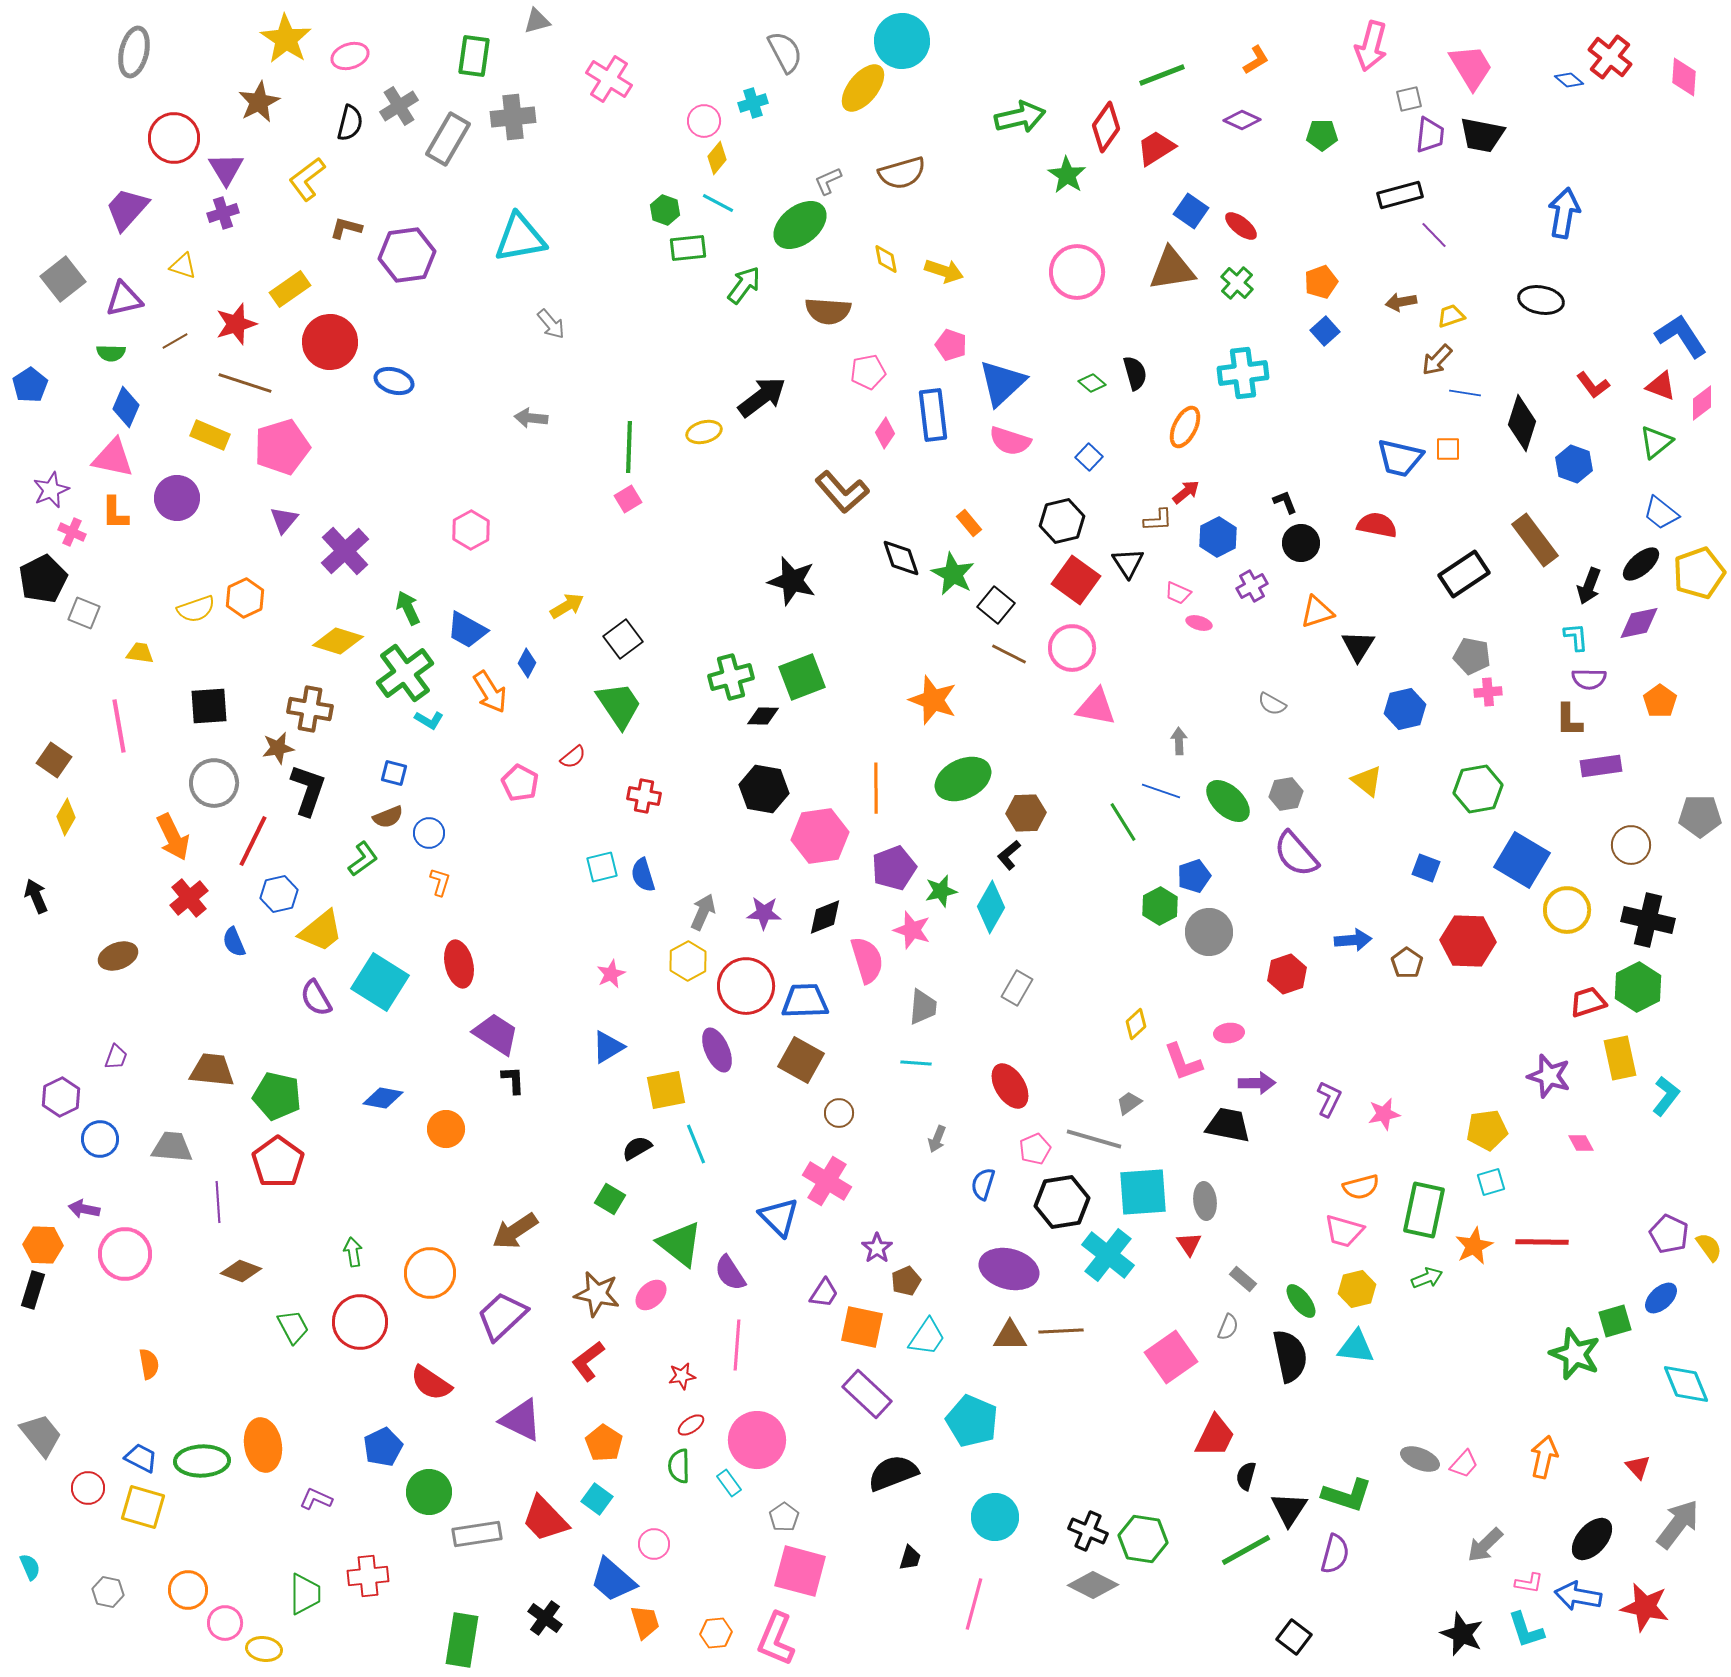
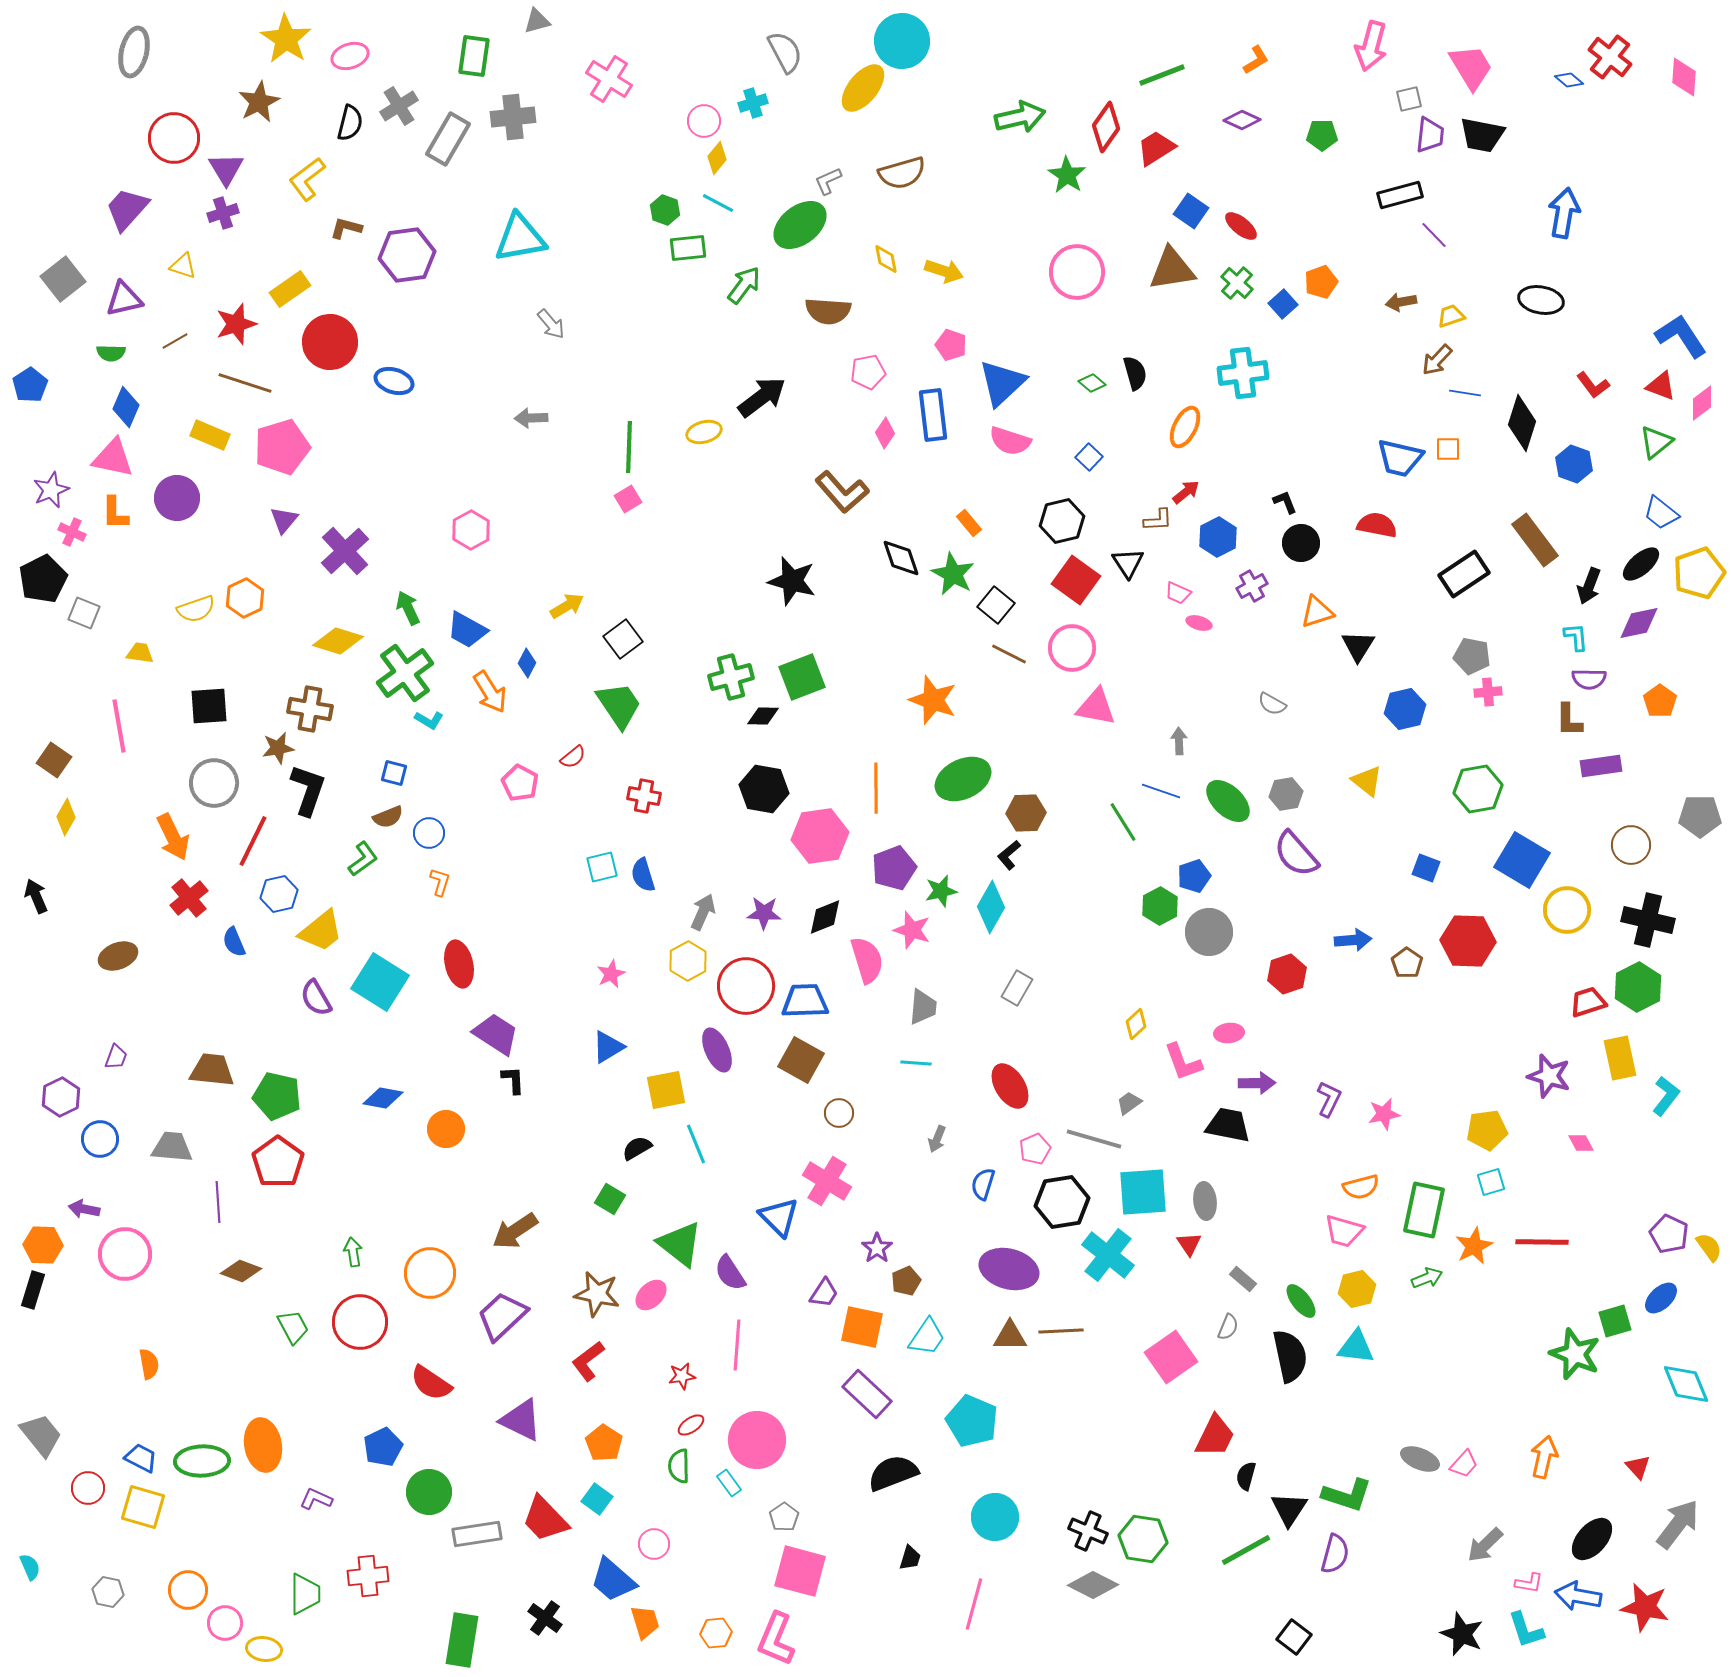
blue square at (1325, 331): moved 42 px left, 27 px up
gray arrow at (531, 418): rotated 8 degrees counterclockwise
